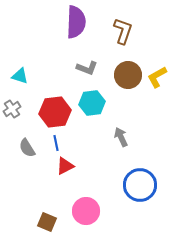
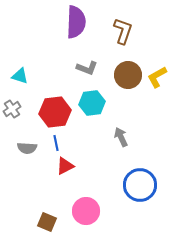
gray semicircle: rotated 54 degrees counterclockwise
